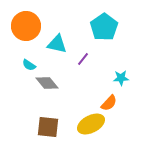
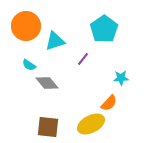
cyan pentagon: moved 2 px down
cyan triangle: moved 2 px left, 3 px up; rotated 30 degrees counterclockwise
